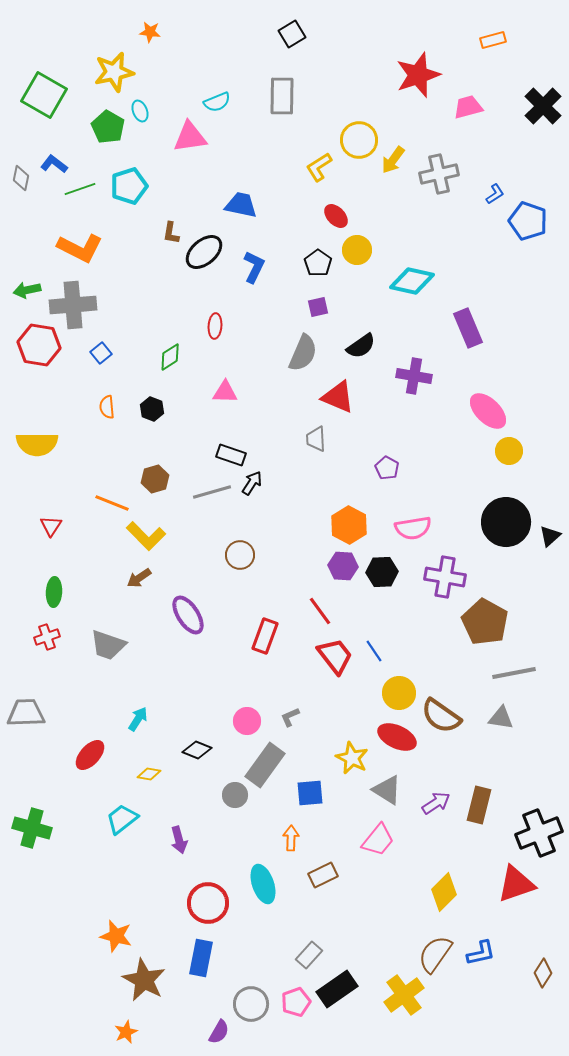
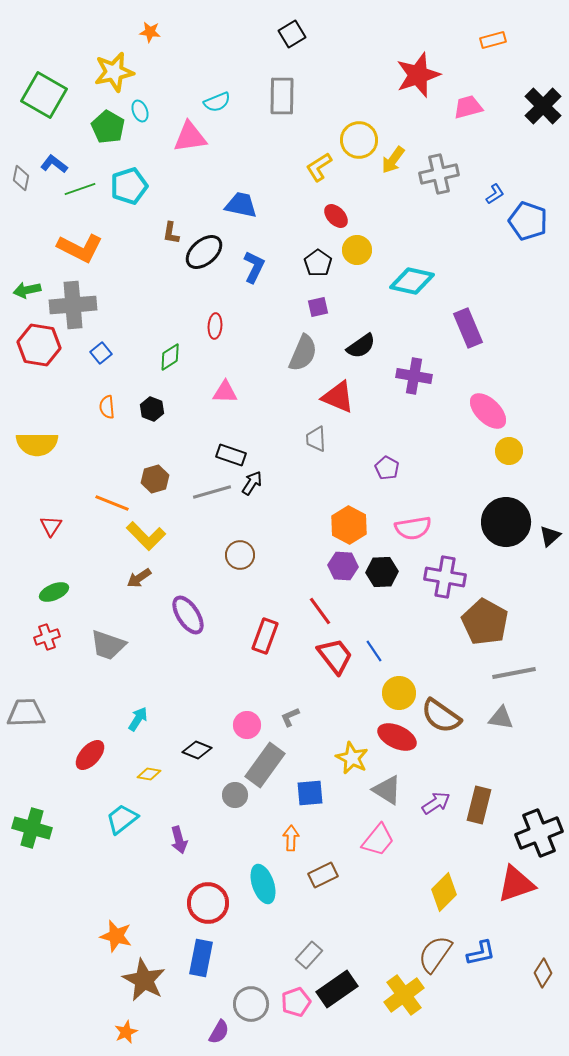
green ellipse at (54, 592): rotated 64 degrees clockwise
pink circle at (247, 721): moved 4 px down
